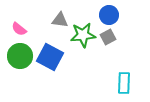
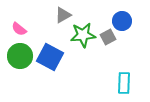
blue circle: moved 13 px right, 6 px down
gray triangle: moved 3 px right, 5 px up; rotated 36 degrees counterclockwise
